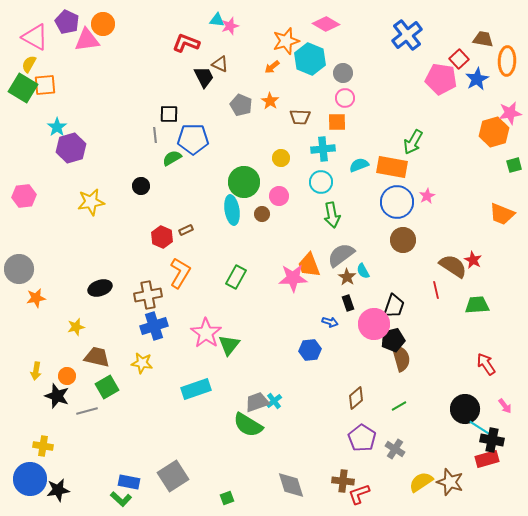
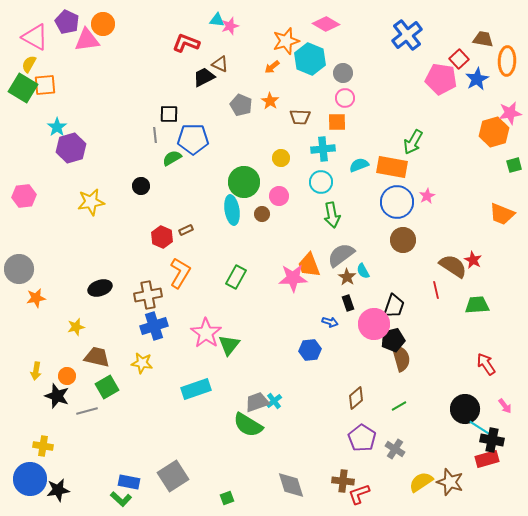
black trapezoid at (204, 77): rotated 90 degrees counterclockwise
